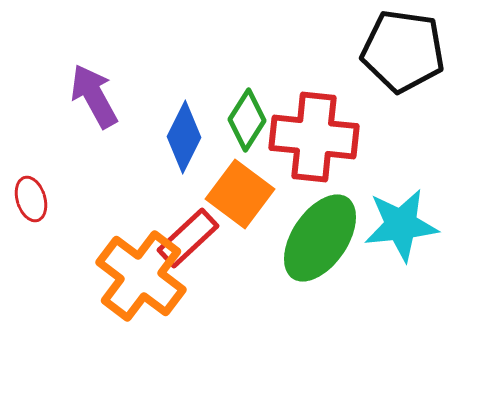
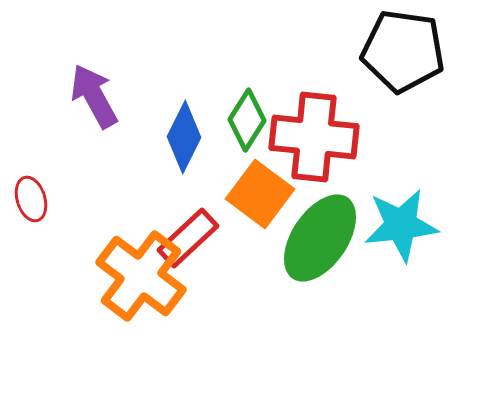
orange square: moved 20 px right
